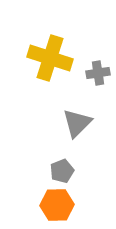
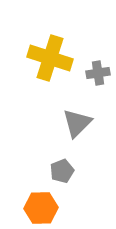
orange hexagon: moved 16 px left, 3 px down
